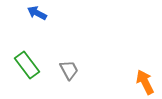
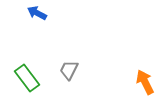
green rectangle: moved 13 px down
gray trapezoid: rotated 125 degrees counterclockwise
